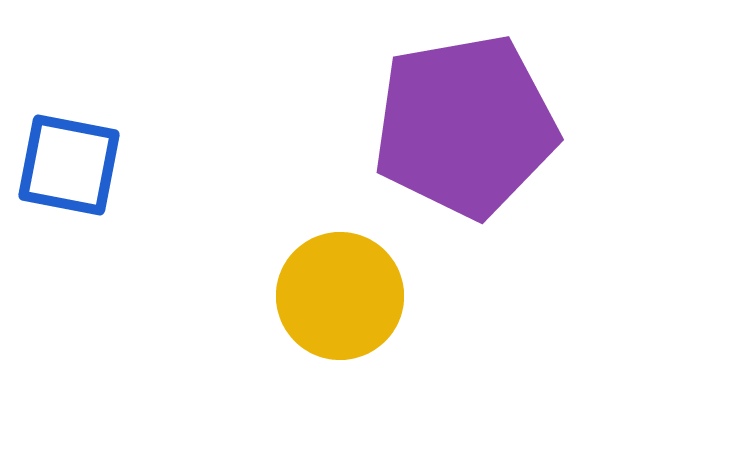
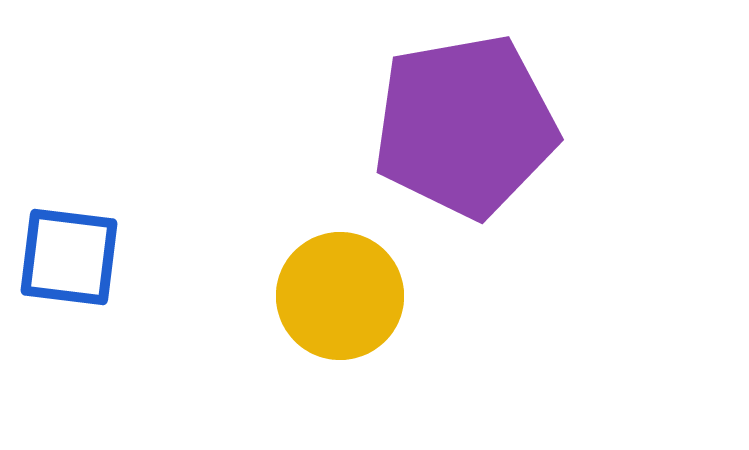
blue square: moved 92 px down; rotated 4 degrees counterclockwise
